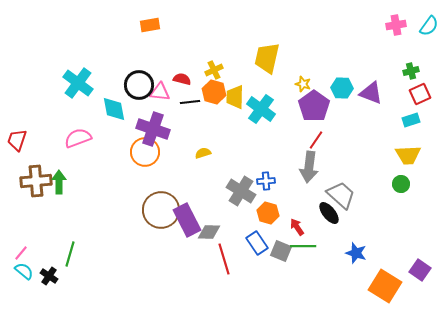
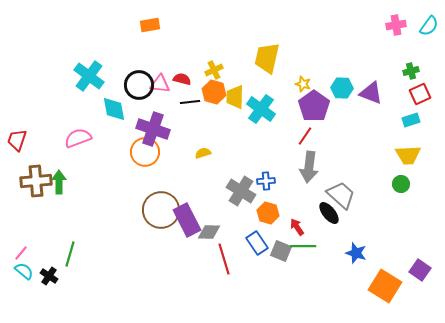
cyan cross at (78, 83): moved 11 px right, 7 px up
pink triangle at (160, 92): moved 8 px up
red line at (316, 140): moved 11 px left, 4 px up
